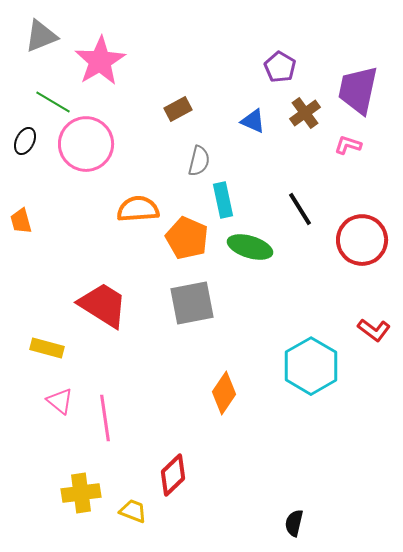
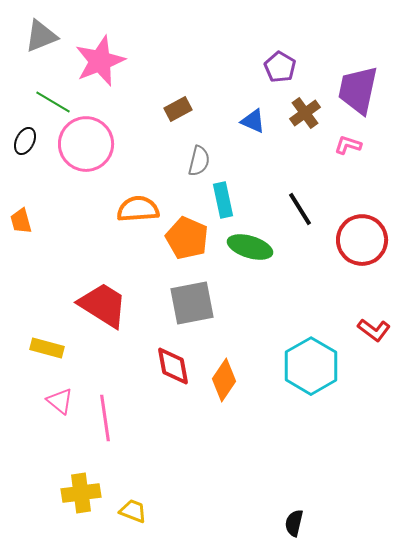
pink star: rotated 9 degrees clockwise
orange diamond: moved 13 px up
red diamond: moved 109 px up; rotated 57 degrees counterclockwise
